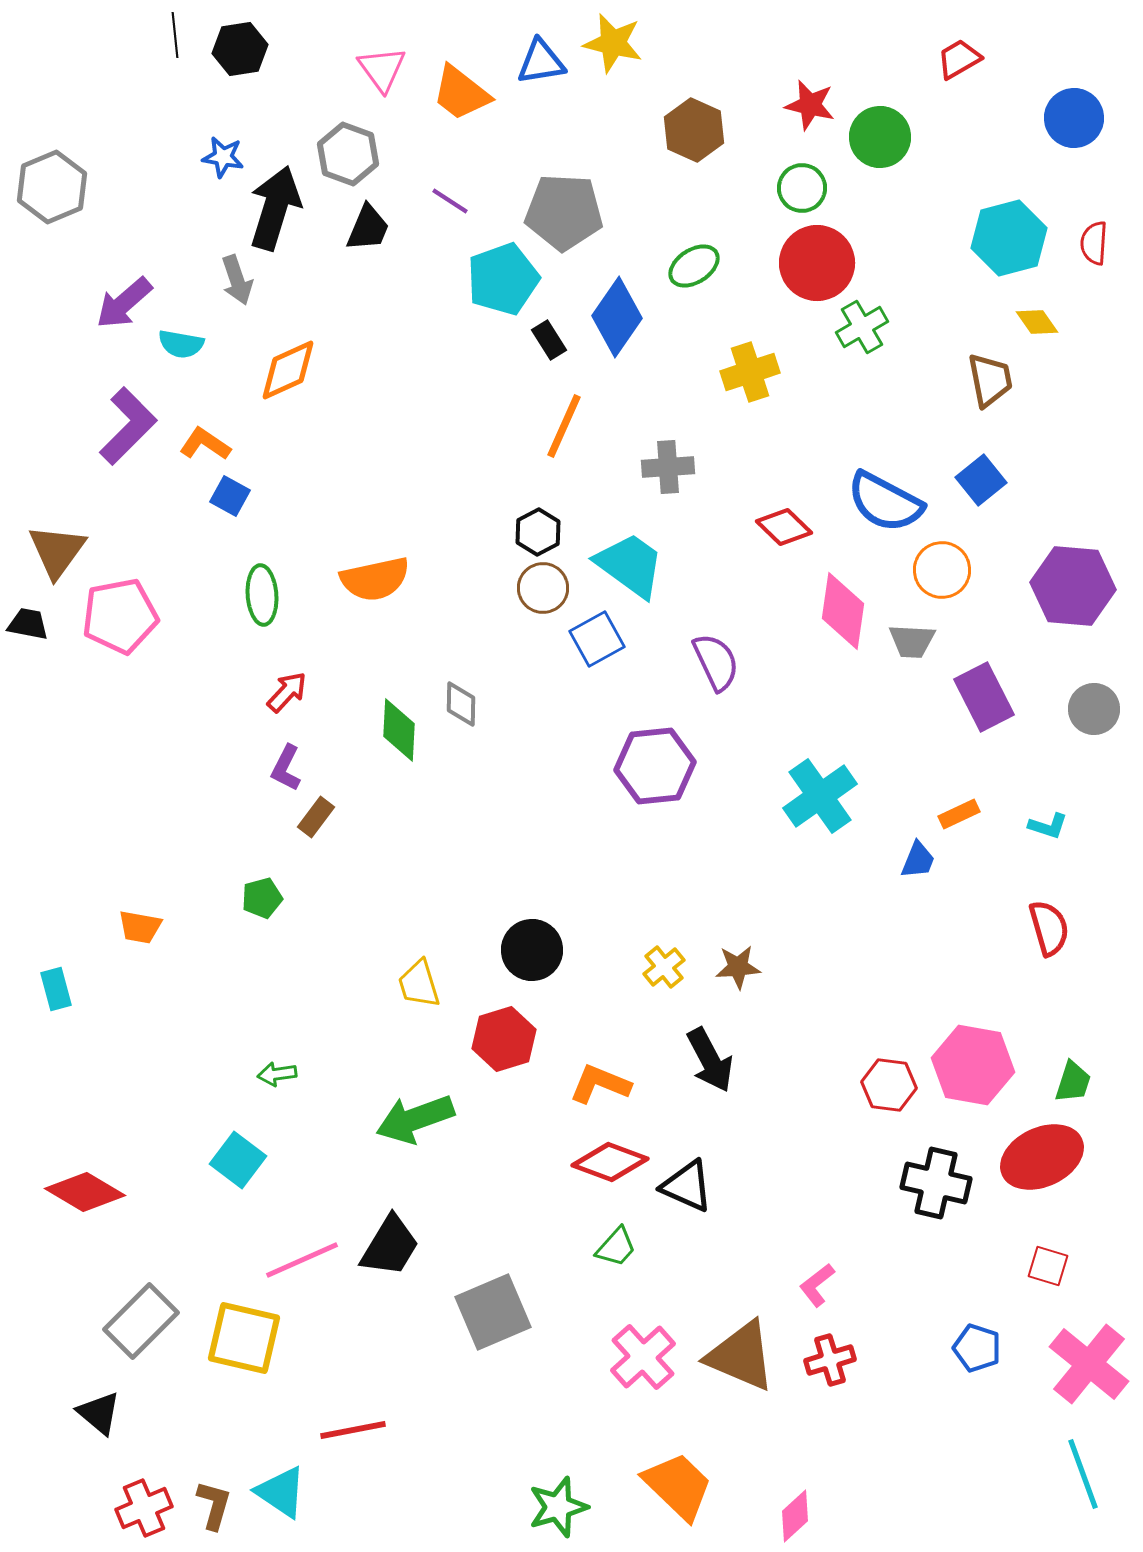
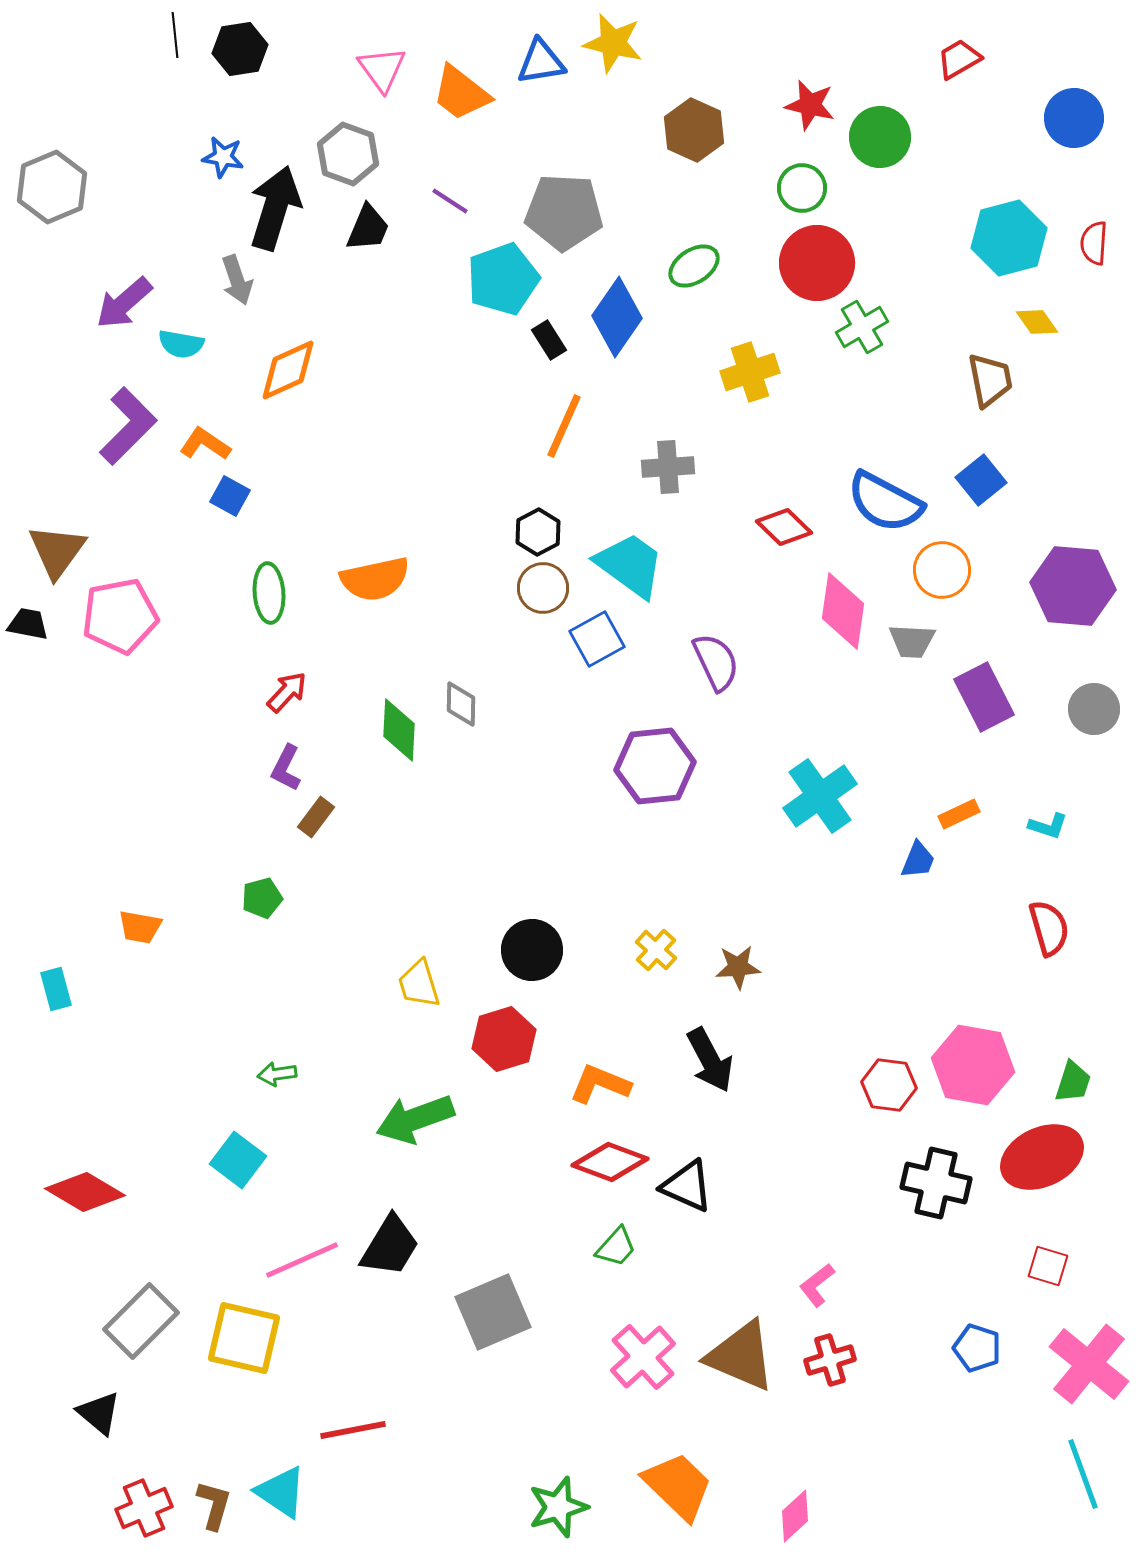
green ellipse at (262, 595): moved 7 px right, 2 px up
yellow cross at (664, 967): moved 8 px left, 17 px up; rotated 9 degrees counterclockwise
